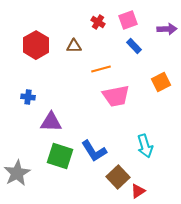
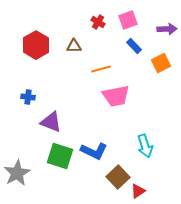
orange square: moved 19 px up
purple triangle: rotated 20 degrees clockwise
blue L-shape: rotated 32 degrees counterclockwise
